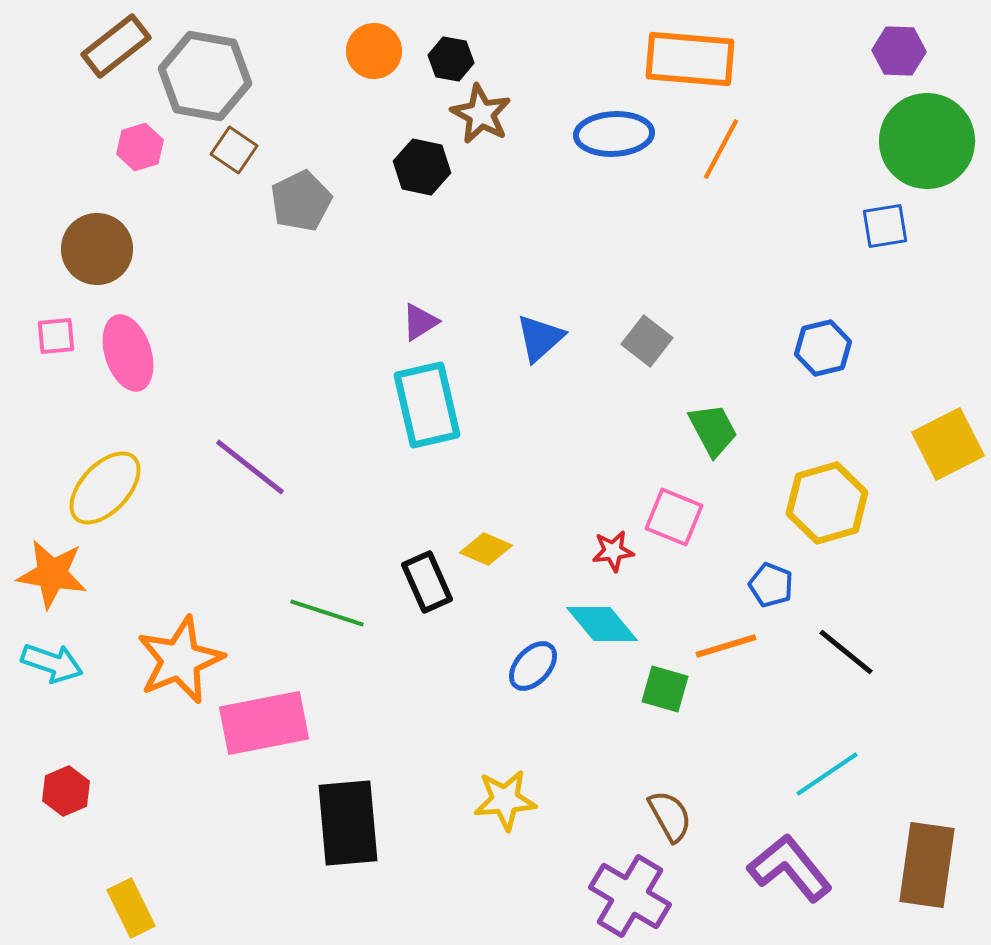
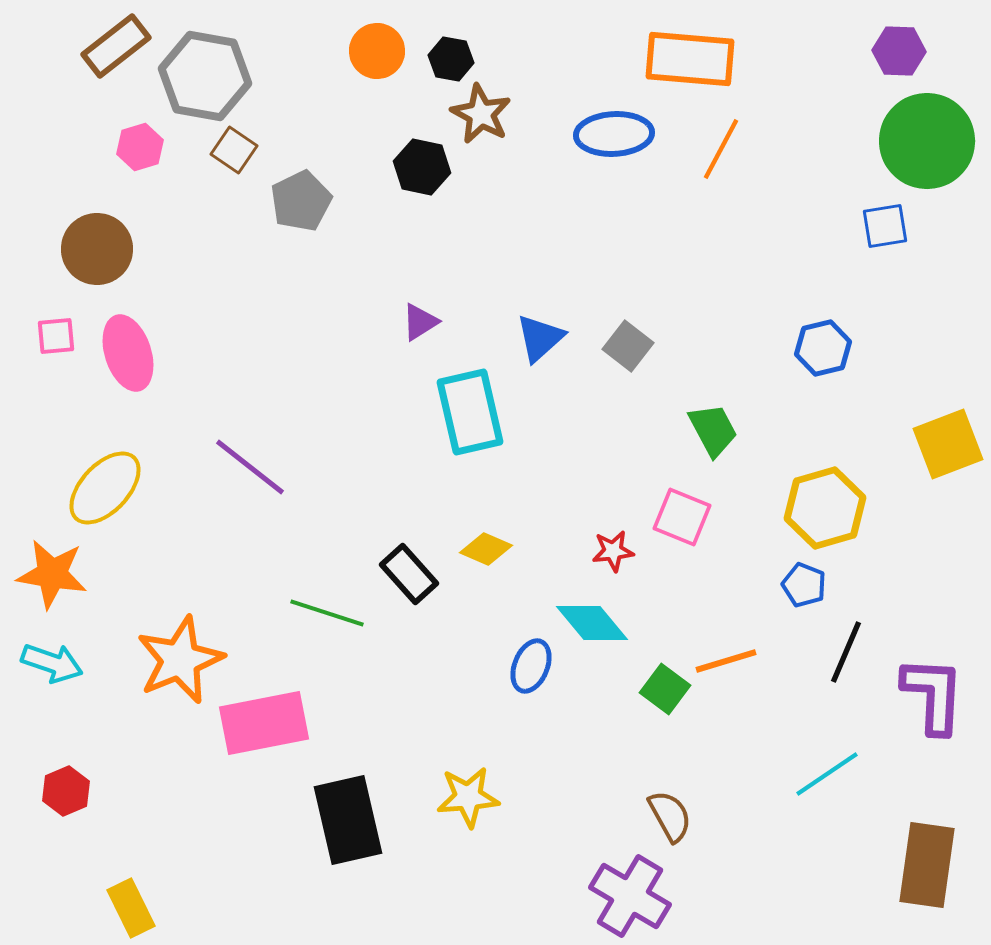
orange circle at (374, 51): moved 3 px right
gray square at (647, 341): moved 19 px left, 5 px down
cyan rectangle at (427, 405): moved 43 px right, 7 px down
yellow square at (948, 444): rotated 6 degrees clockwise
yellow hexagon at (827, 503): moved 2 px left, 5 px down
pink square at (674, 517): moved 8 px right
black rectangle at (427, 582): moved 18 px left, 8 px up; rotated 18 degrees counterclockwise
blue pentagon at (771, 585): moved 33 px right
cyan diamond at (602, 624): moved 10 px left, 1 px up
orange line at (726, 646): moved 15 px down
black line at (846, 652): rotated 74 degrees clockwise
blue ellipse at (533, 666): moved 2 px left; rotated 20 degrees counterclockwise
green square at (665, 689): rotated 21 degrees clockwise
yellow star at (505, 800): moved 37 px left, 3 px up
black rectangle at (348, 823): moved 3 px up; rotated 8 degrees counterclockwise
purple L-shape at (790, 868): moved 143 px right, 173 px up; rotated 42 degrees clockwise
